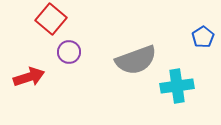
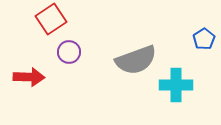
red square: rotated 16 degrees clockwise
blue pentagon: moved 1 px right, 2 px down
red arrow: rotated 20 degrees clockwise
cyan cross: moved 1 px left, 1 px up; rotated 8 degrees clockwise
